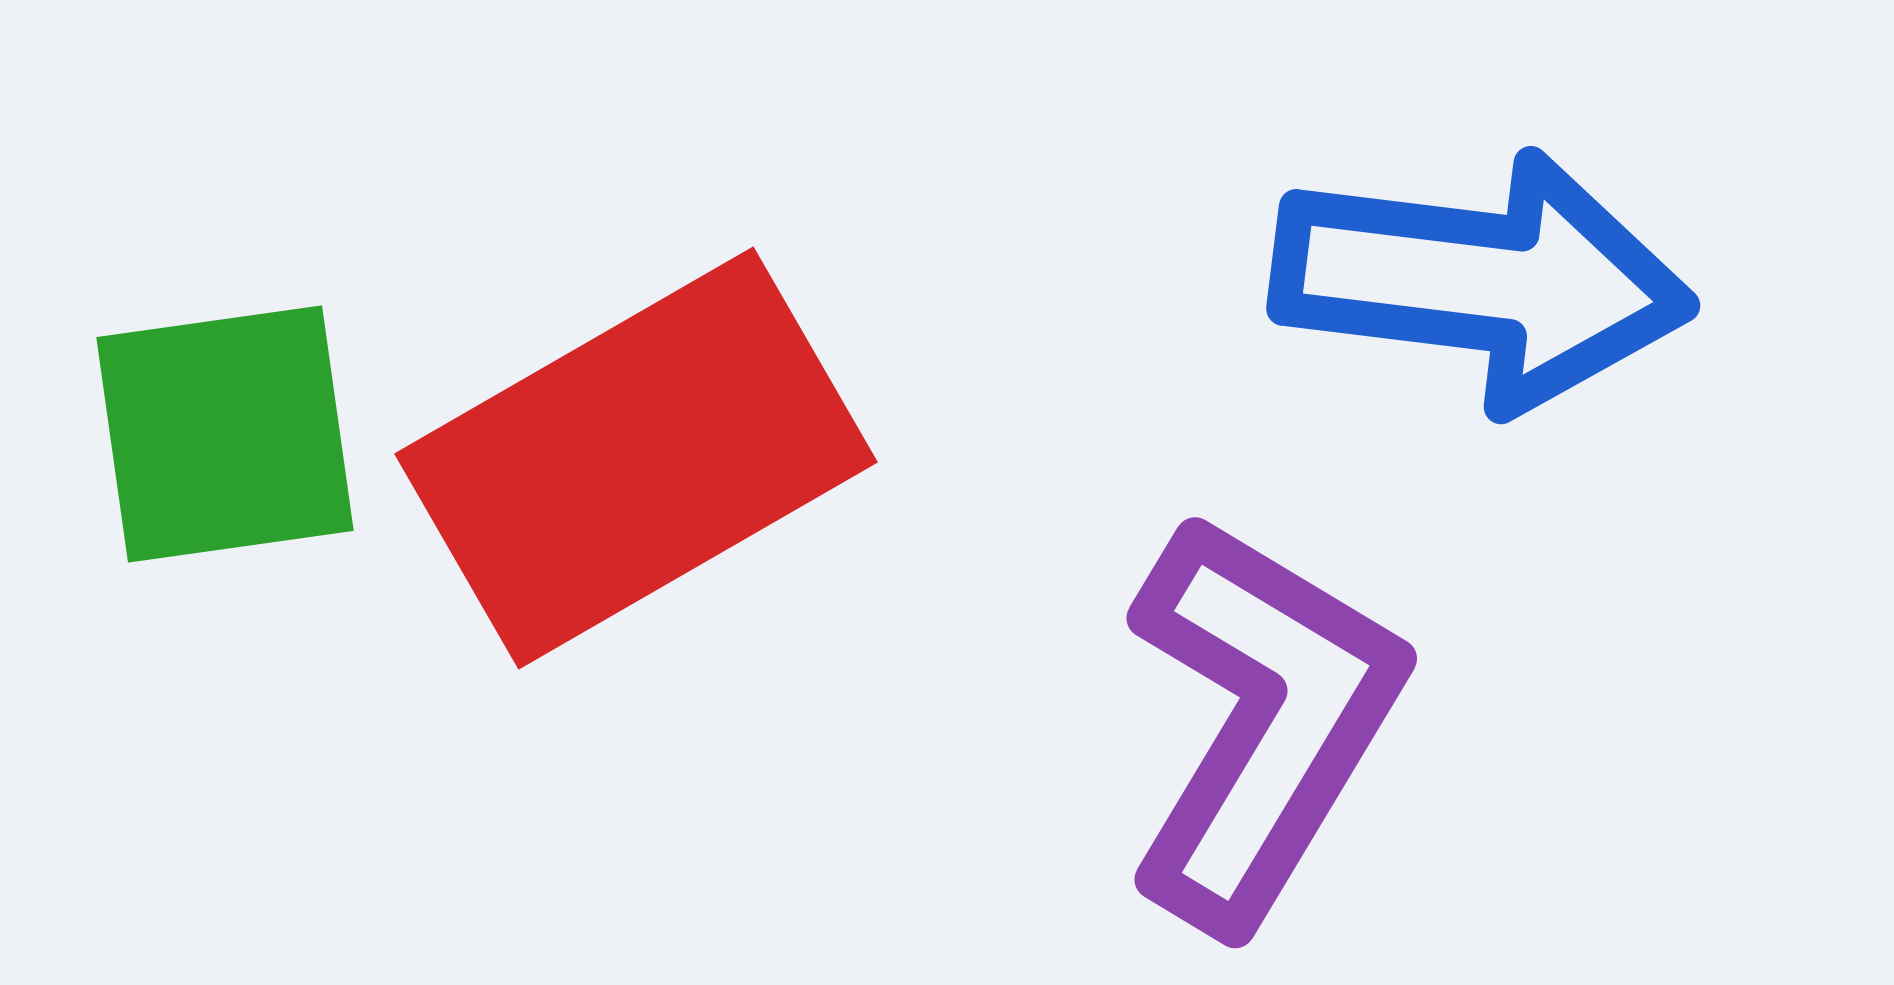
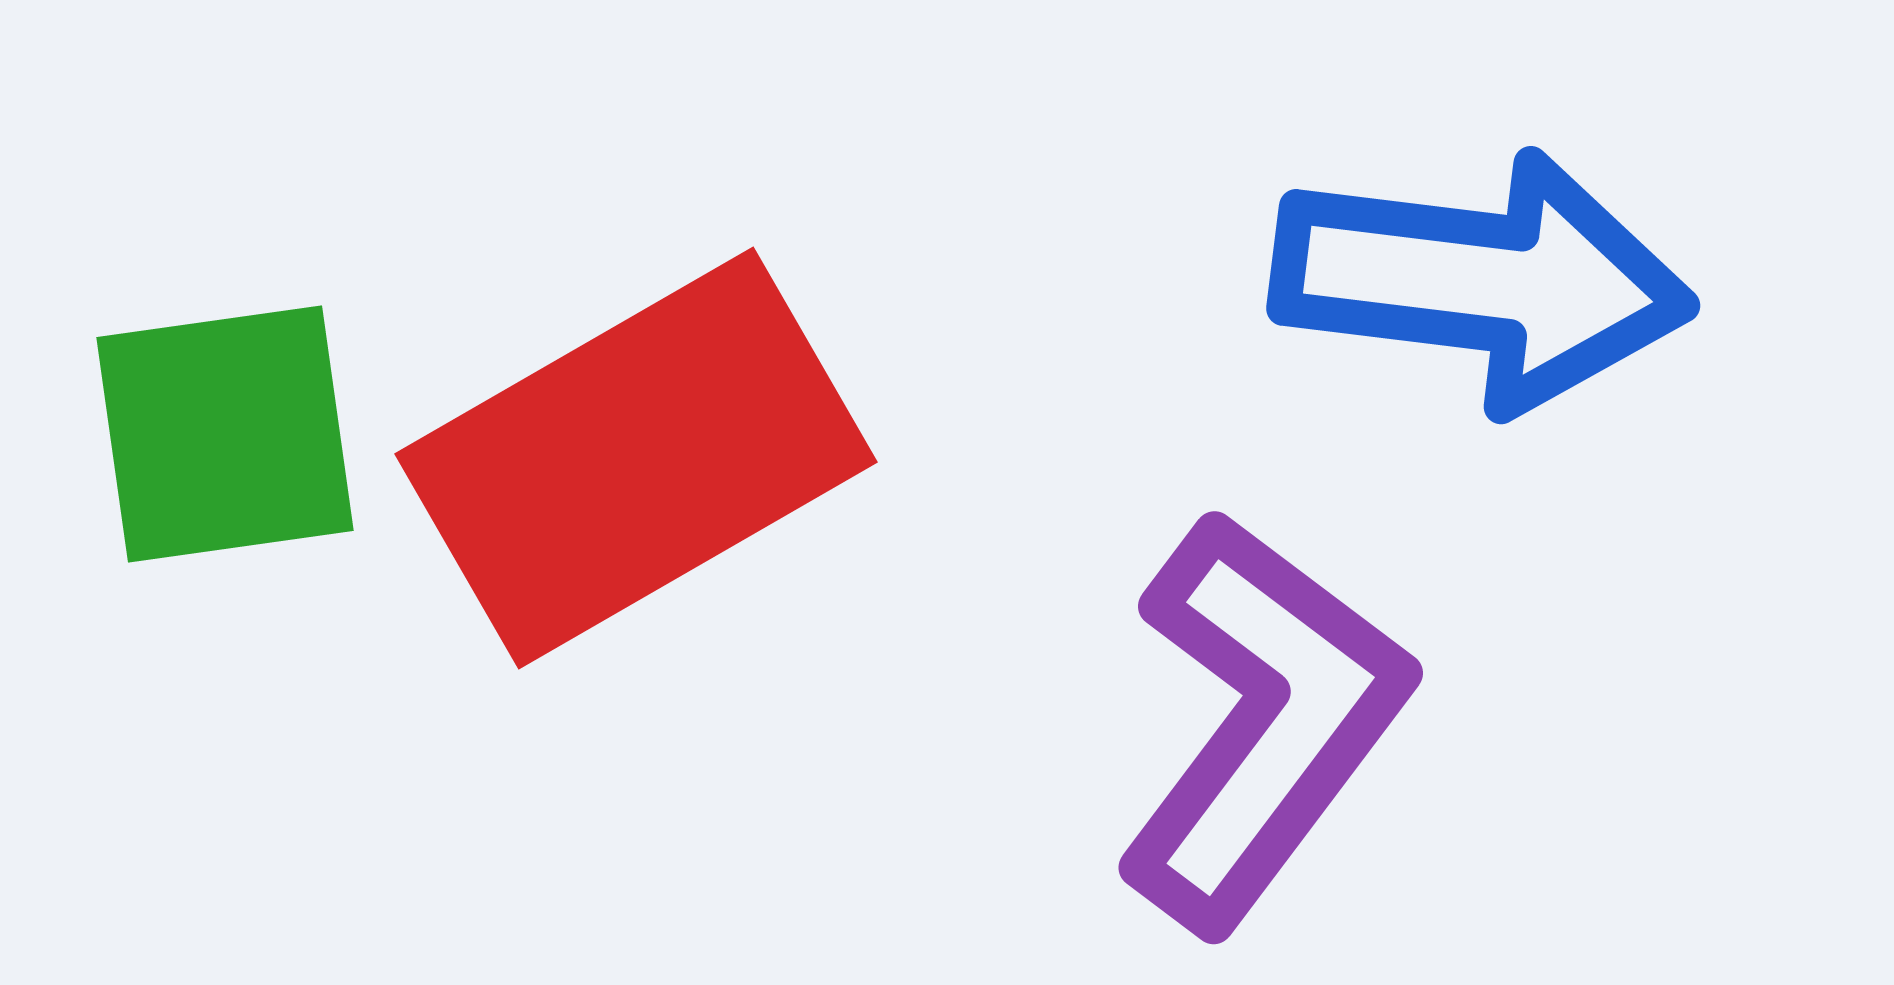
purple L-shape: rotated 6 degrees clockwise
